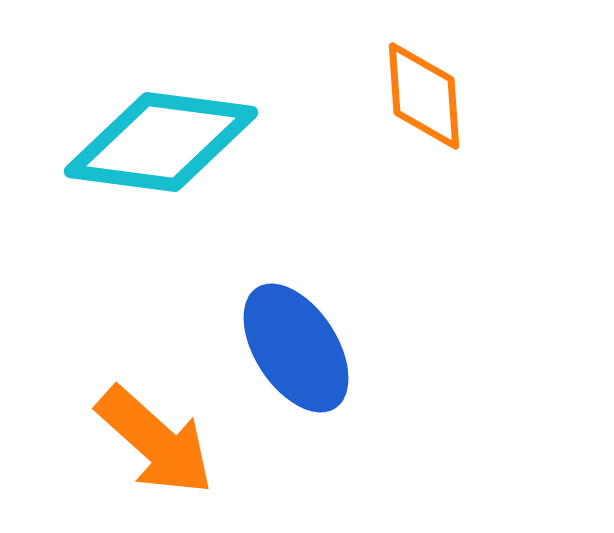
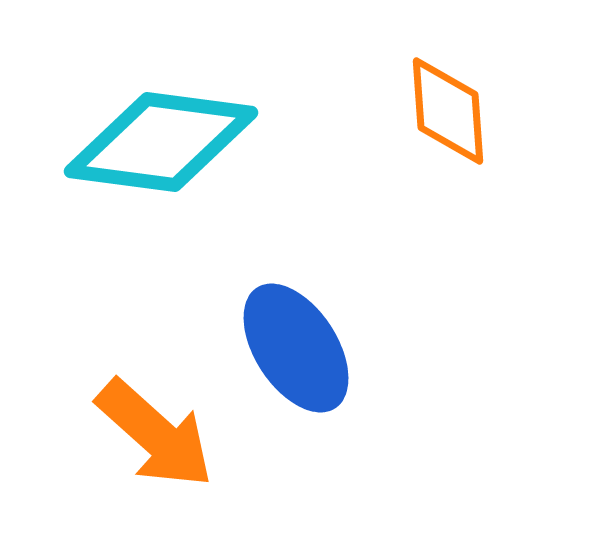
orange diamond: moved 24 px right, 15 px down
orange arrow: moved 7 px up
